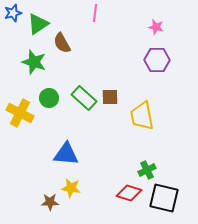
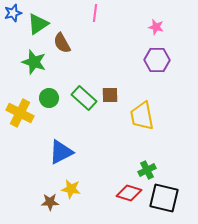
brown square: moved 2 px up
blue triangle: moved 5 px left, 2 px up; rotated 32 degrees counterclockwise
yellow star: moved 1 px down
